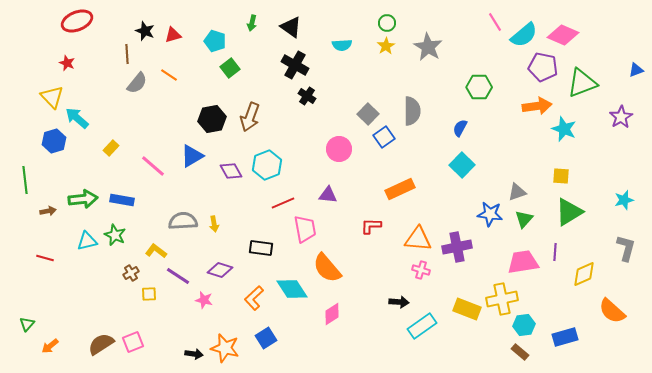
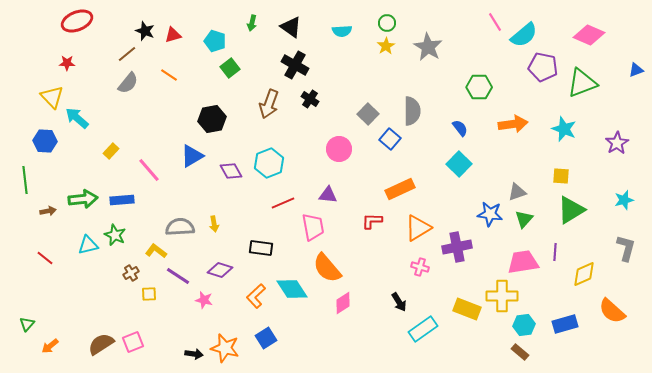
pink diamond at (563, 35): moved 26 px right
cyan semicircle at (342, 45): moved 14 px up
brown line at (127, 54): rotated 54 degrees clockwise
red star at (67, 63): rotated 21 degrees counterclockwise
gray semicircle at (137, 83): moved 9 px left
black cross at (307, 96): moved 3 px right, 3 px down
orange arrow at (537, 106): moved 24 px left, 18 px down
brown arrow at (250, 117): moved 19 px right, 13 px up
purple star at (621, 117): moved 4 px left, 26 px down
blue semicircle at (460, 128): rotated 114 degrees clockwise
blue square at (384, 137): moved 6 px right, 2 px down; rotated 15 degrees counterclockwise
blue hexagon at (54, 141): moved 9 px left; rotated 20 degrees clockwise
yellow rectangle at (111, 148): moved 3 px down
cyan hexagon at (267, 165): moved 2 px right, 2 px up
cyan square at (462, 165): moved 3 px left, 1 px up
pink line at (153, 166): moved 4 px left, 4 px down; rotated 8 degrees clockwise
blue rectangle at (122, 200): rotated 15 degrees counterclockwise
green triangle at (569, 212): moved 2 px right, 2 px up
gray semicircle at (183, 221): moved 3 px left, 6 px down
red L-shape at (371, 226): moved 1 px right, 5 px up
pink trapezoid at (305, 229): moved 8 px right, 2 px up
orange triangle at (418, 239): moved 11 px up; rotated 36 degrees counterclockwise
cyan triangle at (87, 241): moved 1 px right, 4 px down
red line at (45, 258): rotated 24 degrees clockwise
pink cross at (421, 270): moved 1 px left, 3 px up
orange L-shape at (254, 298): moved 2 px right, 2 px up
yellow cross at (502, 299): moved 3 px up; rotated 12 degrees clockwise
black arrow at (399, 302): rotated 54 degrees clockwise
pink diamond at (332, 314): moved 11 px right, 11 px up
cyan rectangle at (422, 326): moved 1 px right, 3 px down
blue rectangle at (565, 337): moved 13 px up
